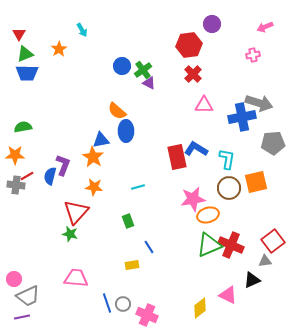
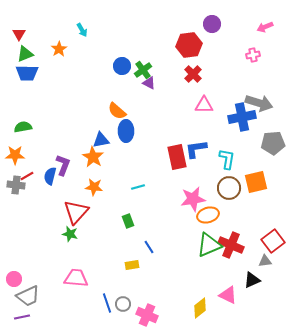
blue L-shape at (196, 149): rotated 40 degrees counterclockwise
